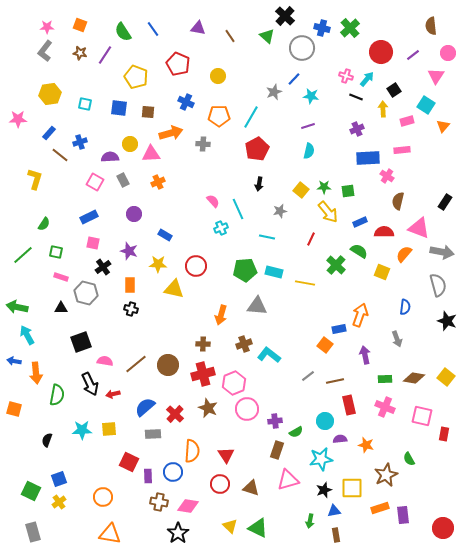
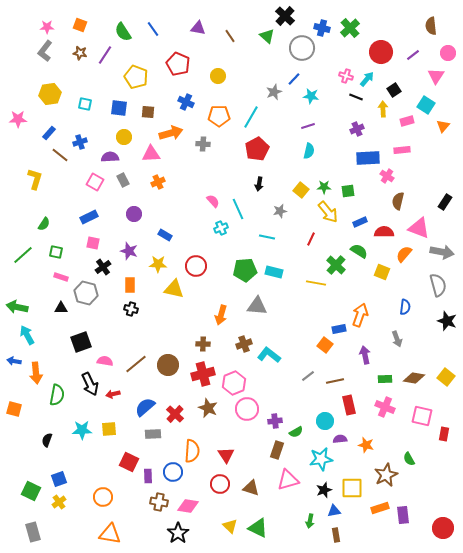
yellow circle at (130, 144): moved 6 px left, 7 px up
yellow line at (305, 283): moved 11 px right
